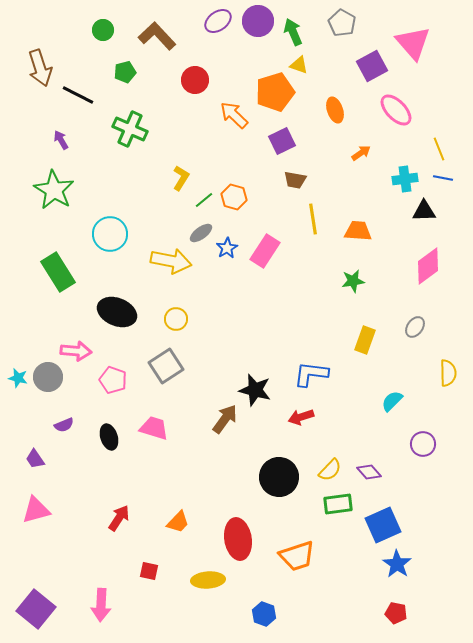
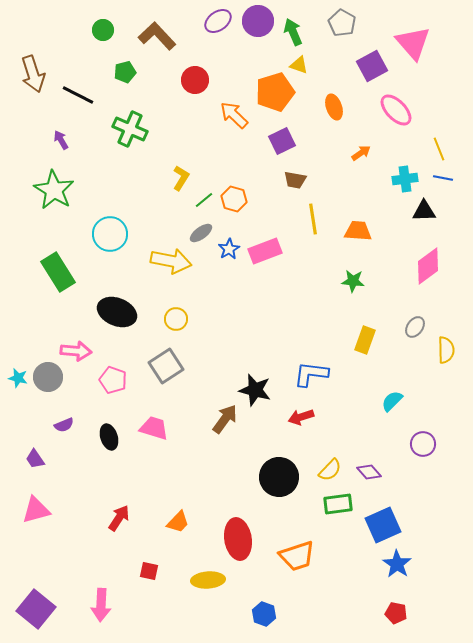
brown arrow at (40, 68): moved 7 px left, 6 px down
orange ellipse at (335, 110): moved 1 px left, 3 px up
orange hexagon at (234, 197): moved 2 px down
blue star at (227, 248): moved 2 px right, 1 px down
pink rectangle at (265, 251): rotated 36 degrees clockwise
green star at (353, 281): rotated 15 degrees clockwise
yellow semicircle at (448, 373): moved 2 px left, 23 px up
